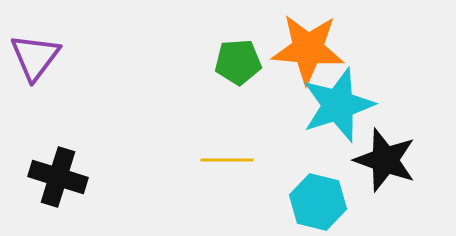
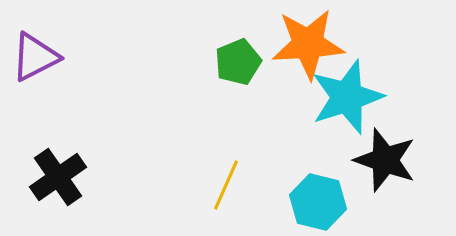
orange star: moved 5 px up; rotated 8 degrees counterclockwise
purple triangle: rotated 26 degrees clockwise
green pentagon: rotated 18 degrees counterclockwise
cyan star: moved 9 px right, 8 px up
yellow line: moved 1 px left, 25 px down; rotated 66 degrees counterclockwise
black cross: rotated 38 degrees clockwise
